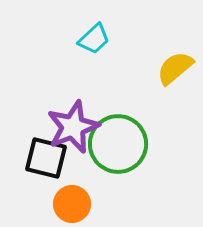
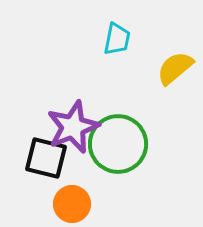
cyan trapezoid: moved 23 px right; rotated 36 degrees counterclockwise
